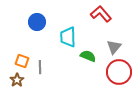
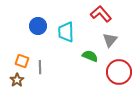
blue circle: moved 1 px right, 4 px down
cyan trapezoid: moved 2 px left, 5 px up
gray triangle: moved 4 px left, 7 px up
green semicircle: moved 2 px right
